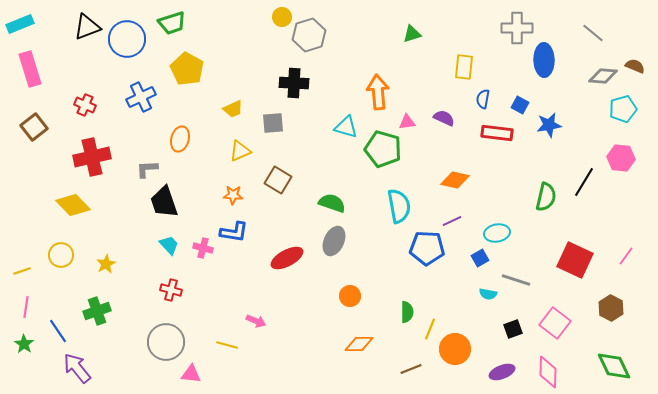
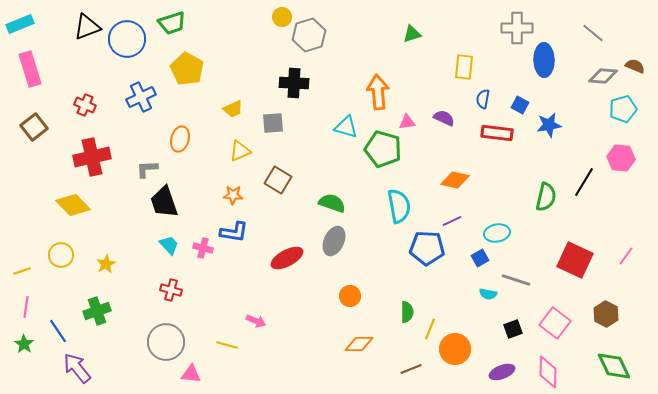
brown hexagon at (611, 308): moved 5 px left, 6 px down
